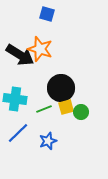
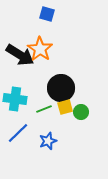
orange star: rotated 15 degrees clockwise
yellow square: moved 1 px left
